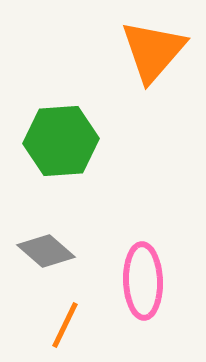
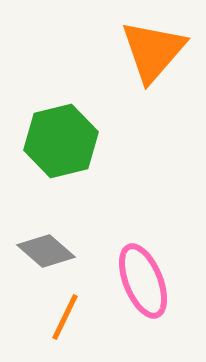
green hexagon: rotated 10 degrees counterclockwise
pink ellipse: rotated 20 degrees counterclockwise
orange line: moved 8 px up
